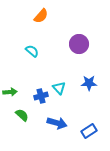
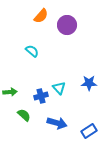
purple circle: moved 12 px left, 19 px up
green semicircle: moved 2 px right
